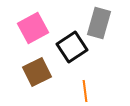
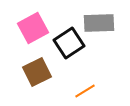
gray rectangle: rotated 72 degrees clockwise
black square: moved 3 px left, 4 px up
orange line: rotated 65 degrees clockwise
